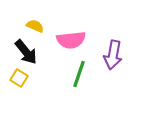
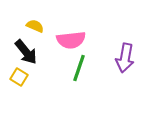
purple arrow: moved 12 px right, 3 px down
green line: moved 6 px up
yellow square: moved 1 px up
